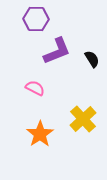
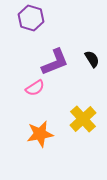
purple hexagon: moved 5 px left, 1 px up; rotated 15 degrees clockwise
purple L-shape: moved 2 px left, 11 px down
pink semicircle: rotated 120 degrees clockwise
orange star: rotated 24 degrees clockwise
